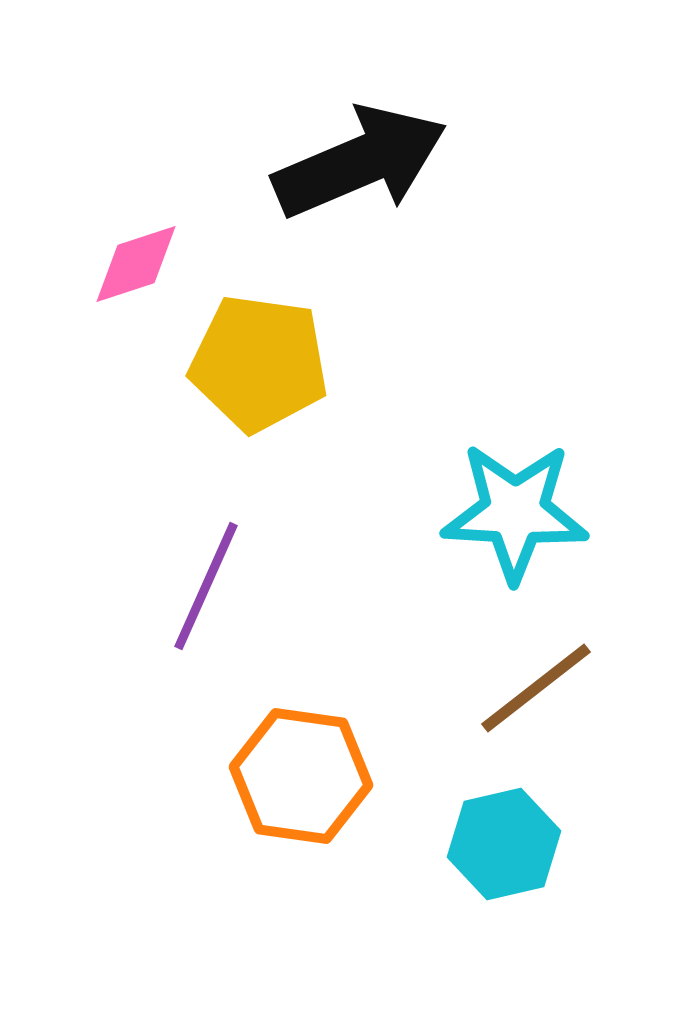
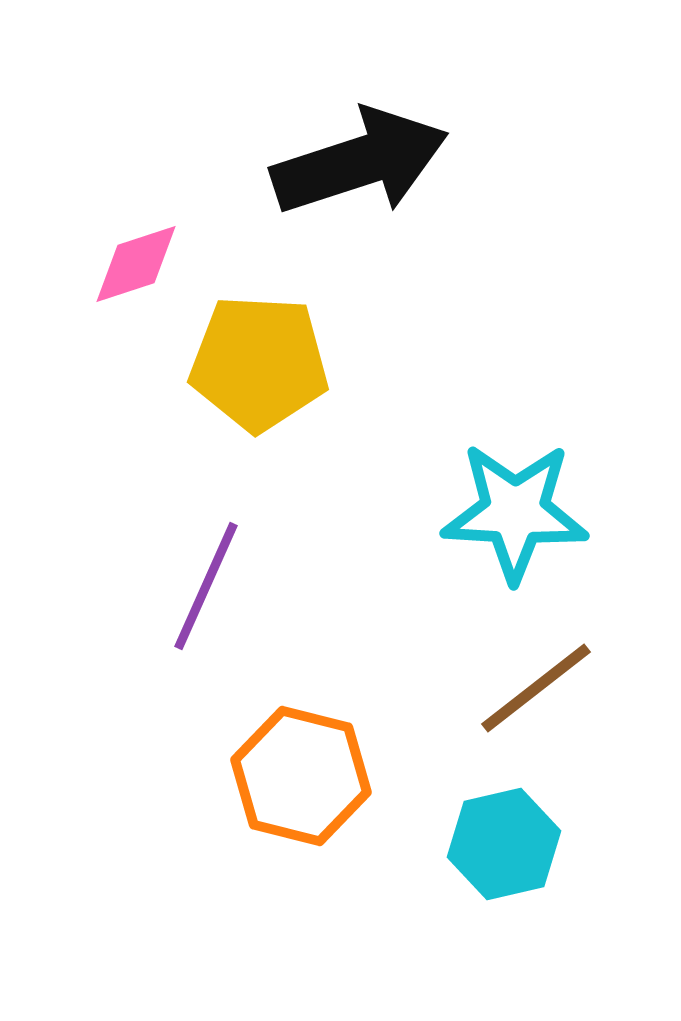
black arrow: rotated 5 degrees clockwise
yellow pentagon: rotated 5 degrees counterclockwise
orange hexagon: rotated 6 degrees clockwise
